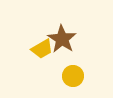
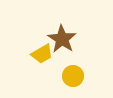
yellow trapezoid: moved 5 px down
